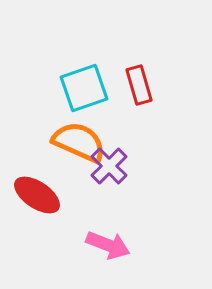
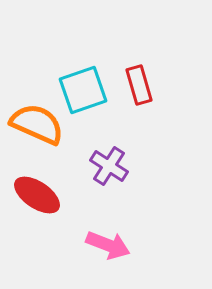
cyan square: moved 1 px left, 2 px down
orange semicircle: moved 42 px left, 18 px up
purple cross: rotated 12 degrees counterclockwise
